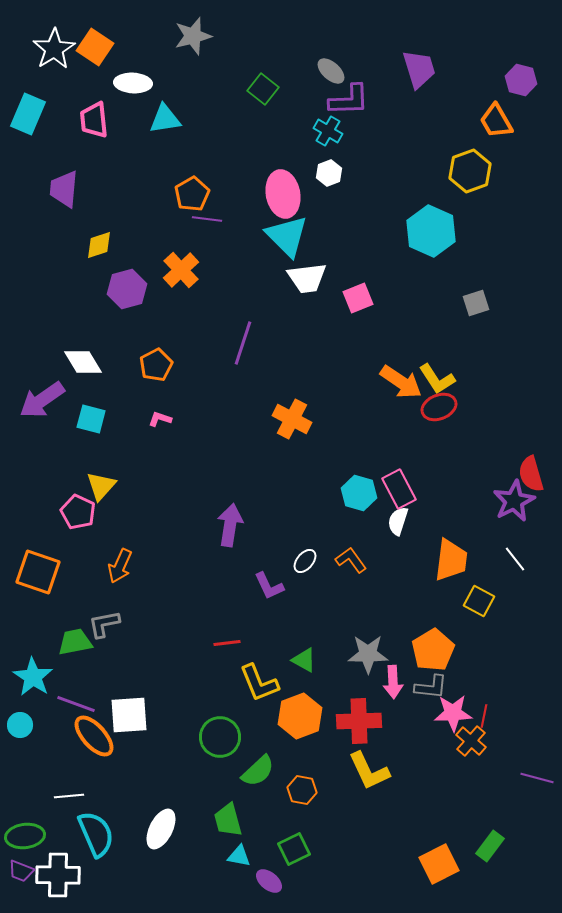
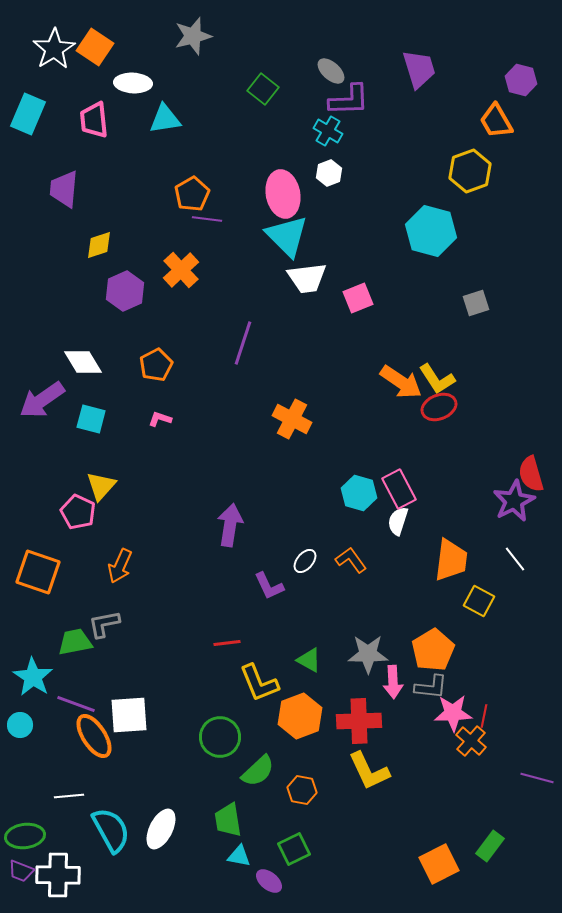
cyan hexagon at (431, 231): rotated 9 degrees counterclockwise
purple hexagon at (127, 289): moved 2 px left, 2 px down; rotated 9 degrees counterclockwise
green triangle at (304, 660): moved 5 px right
orange ellipse at (94, 736): rotated 9 degrees clockwise
green trapezoid at (228, 820): rotated 6 degrees clockwise
cyan semicircle at (96, 834): moved 15 px right, 4 px up; rotated 6 degrees counterclockwise
